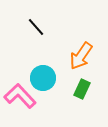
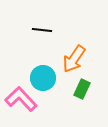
black line: moved 6 px right, 3 px down; rotated 42 degrees counterclockwise
orange arrow: moved 7 px left, 3 px down
pink L-shape: moved 1 px right, 3 px down
